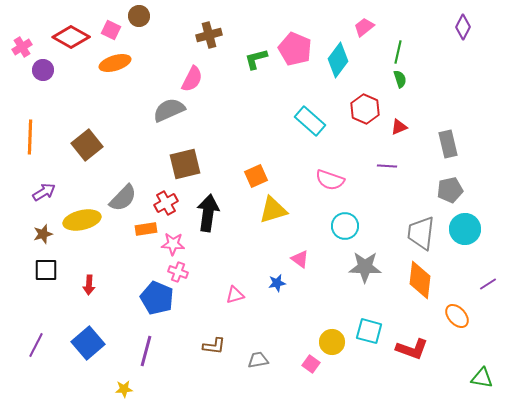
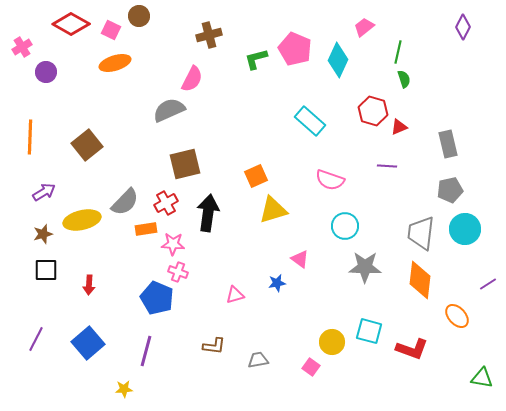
red diamond at (71, 37): moved 13 px up
cyan diamond at (338, 60): rotated 12 degrees counterclockwise
purple circle at (43, 70): moved 3 px right, 2 px down
green semicircle at (400, 79): moved 4 px right
red hexagon at (365, 109): moved 8 px right, 2 px down; rotated 8 degrees counterclockwise
gray semicircle at (123, 198): moved 2 px right, 4 px down
purple line at (36, 345): moved 6 px up
pink square at (311, 364): moved 3 px down
